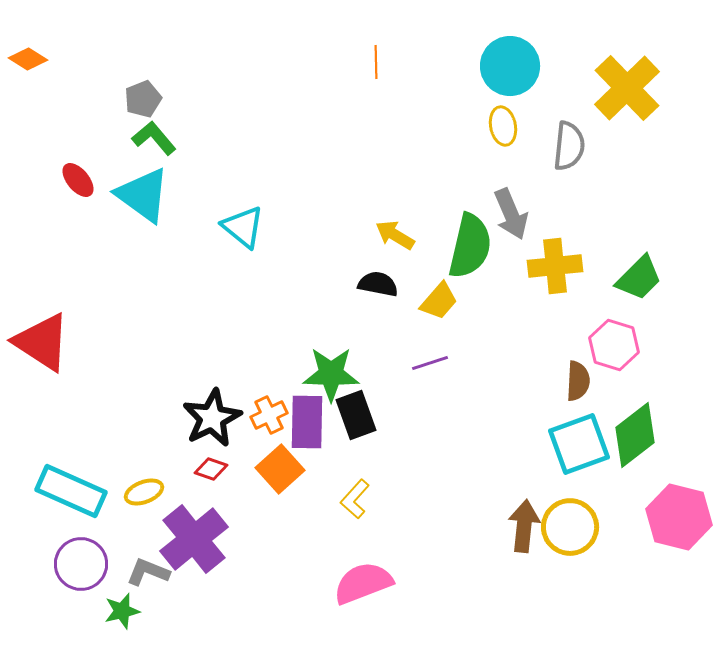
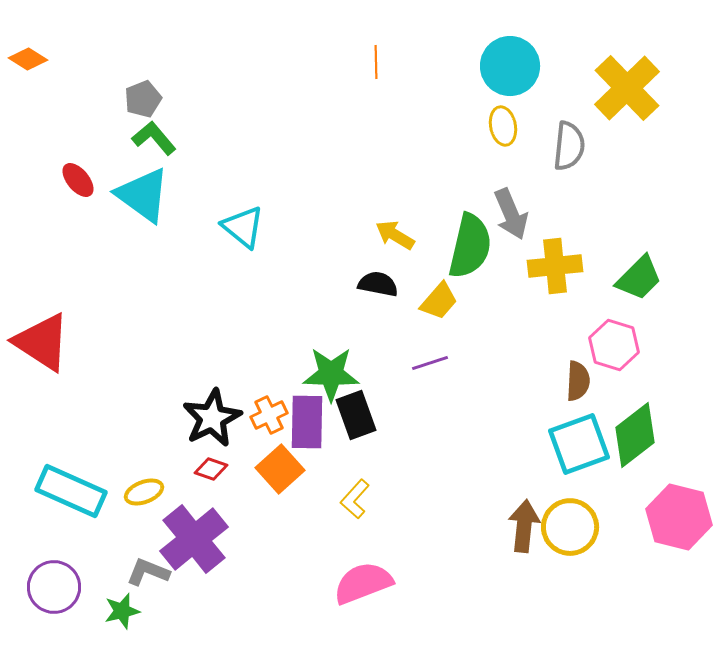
purple circle at (81, 564): moved 27 px left, 23 px down
